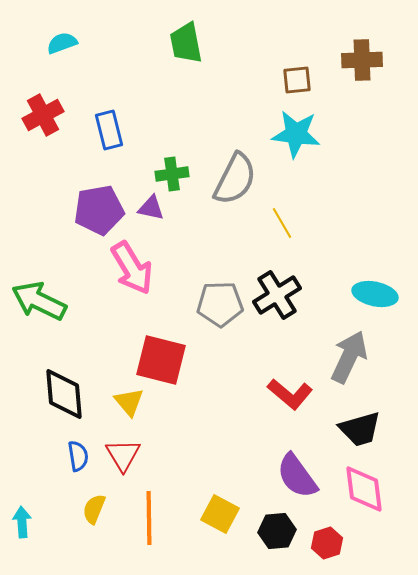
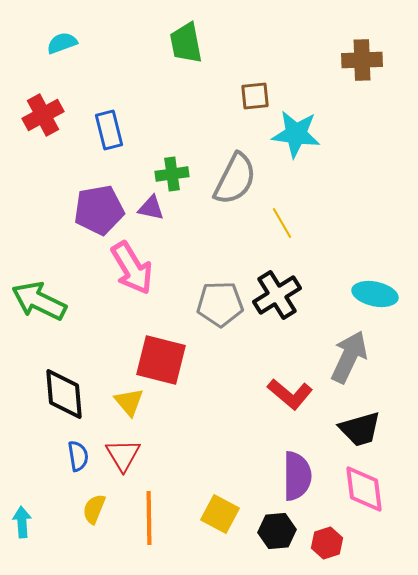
brown square: moved 42 px left, 16 px down
purple semicircle: rotated 144 degrees counterclockwise
